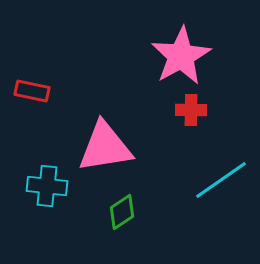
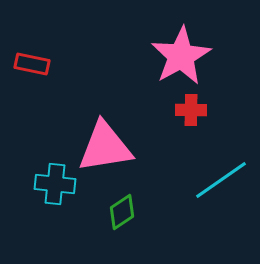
red rectangle: moved 27 px up
cyan cross: moved 8 px right, 2 px up
